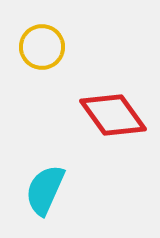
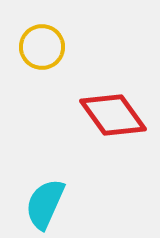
cyan semicircle: moved 14 px down
